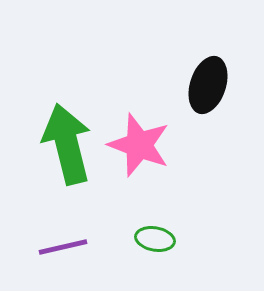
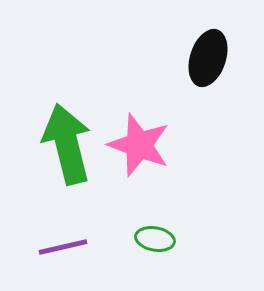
black ellipse: moved 27 px up
